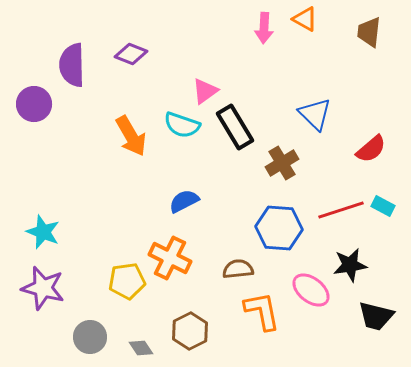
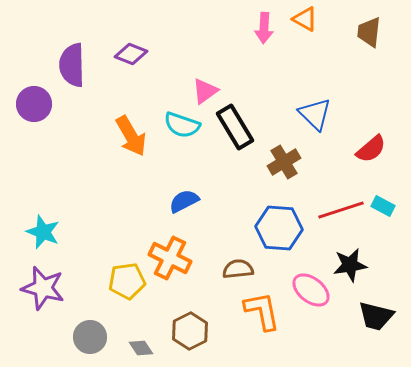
brown cross: moved 2 px right, 1 px up
